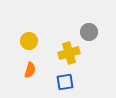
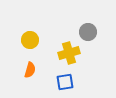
gray circle: moved 1 px left
yellow circle: moved 1 px right, 1 px up
